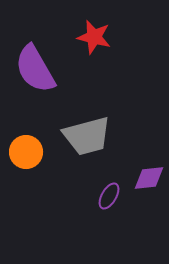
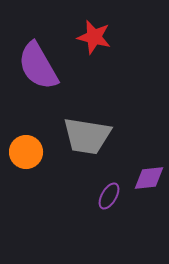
purple semicircle: moved 3 px right, 3 px up
gray trapezoid: rotated 24 degrees clockwise
